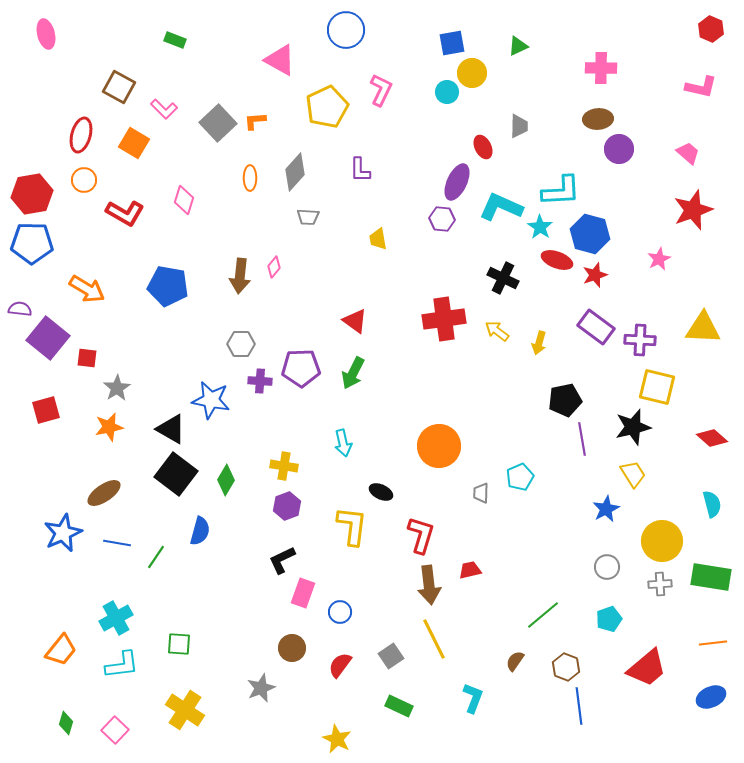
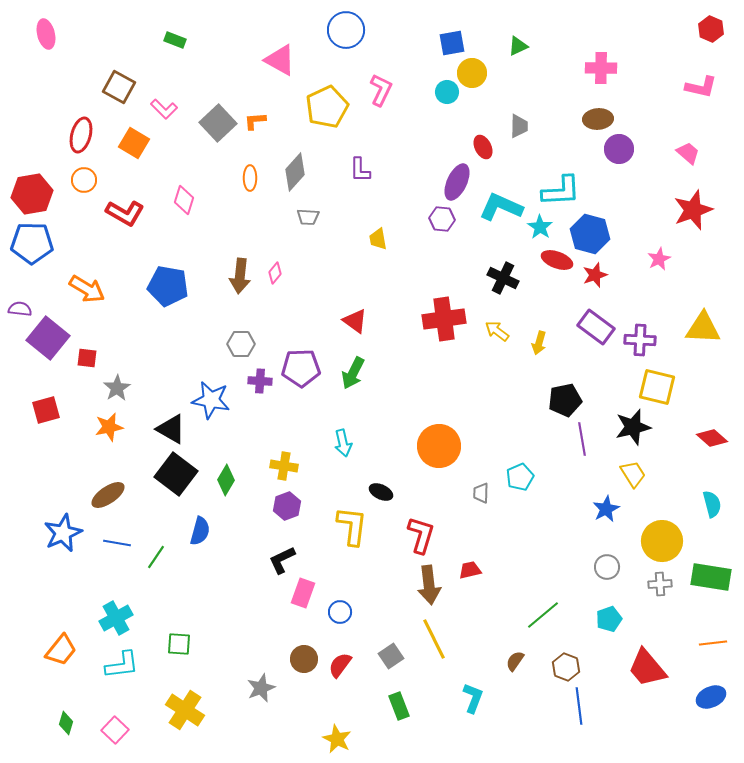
pink diamond at (274, 267): moved 1 px right, 6 px down
brown ellipse at (104, 493): moved 4 px right, 2 px down
brown circle at (292, 648): moved 12 px right, 11 px down
red trapezoid at (647, 668): rotated 90 degrees clockwise
green rectangle at (399, 706): rotated 44 degrees clockwise
